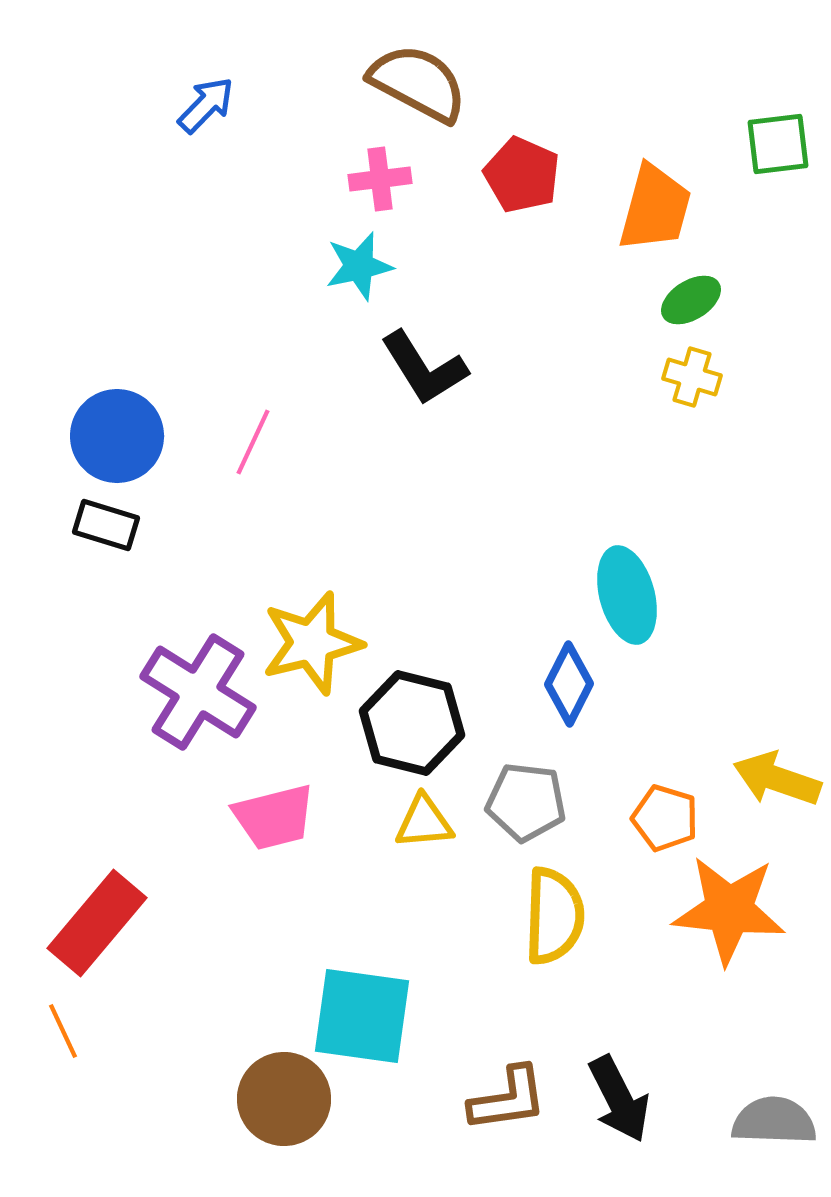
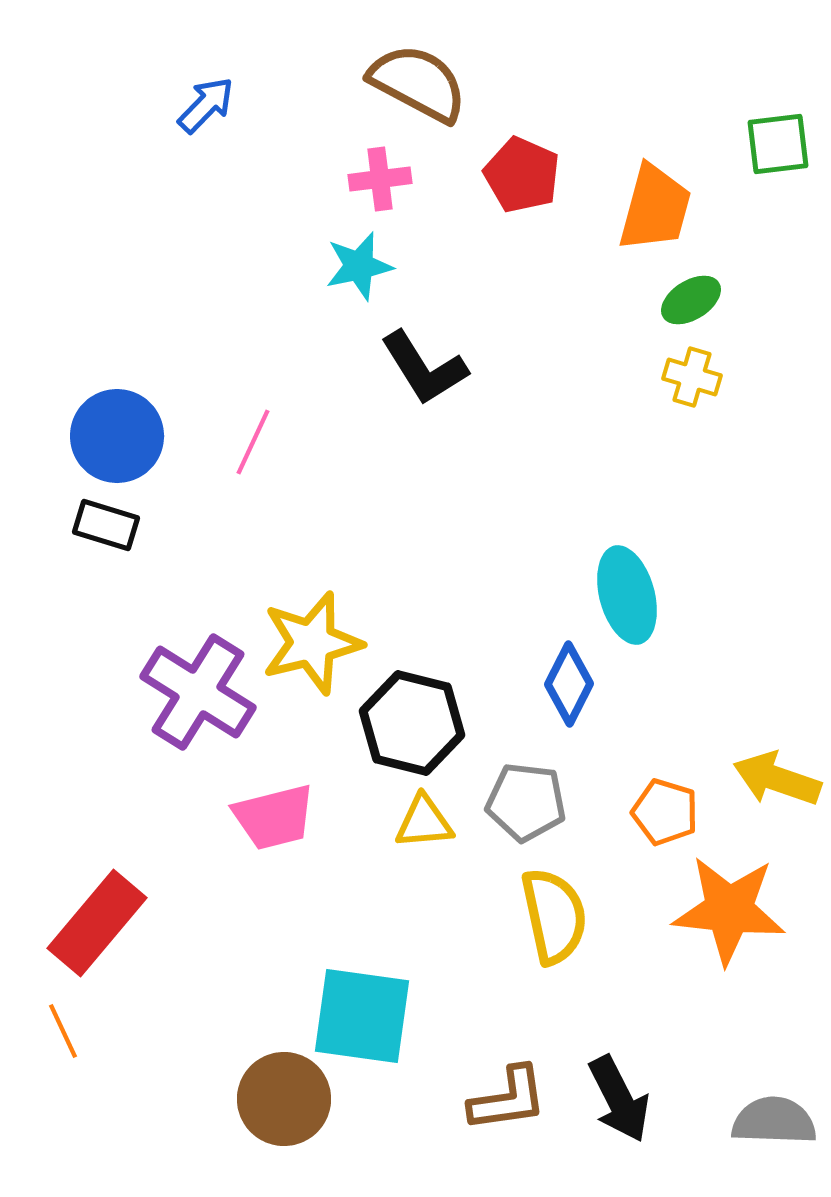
orange pentagon: moved 6 px up
yellow semicircle: rotated 14 degrees counterclockwise
